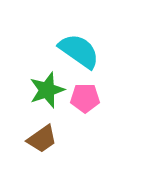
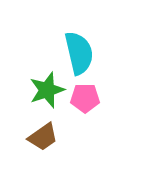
cyan semicircle: moved 2 px down; rotated 42 degrees clockwise
brown trapezoid: moved 1 px right, 2 px up
